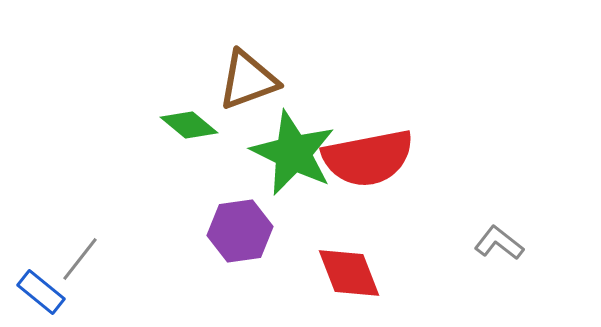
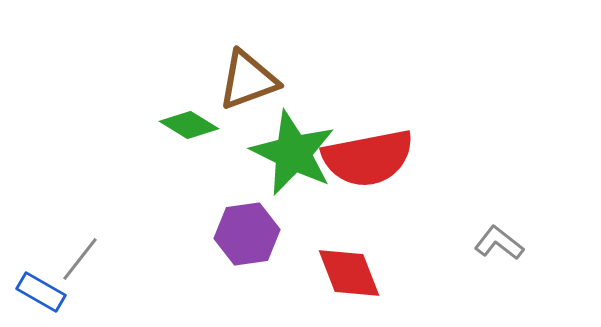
green diamond: rotated 8 degrees counterclockwise
purple hexagon: moved 7 px right, 3 px down
blue rectangle: rotated 9 degrees counterclockwise
